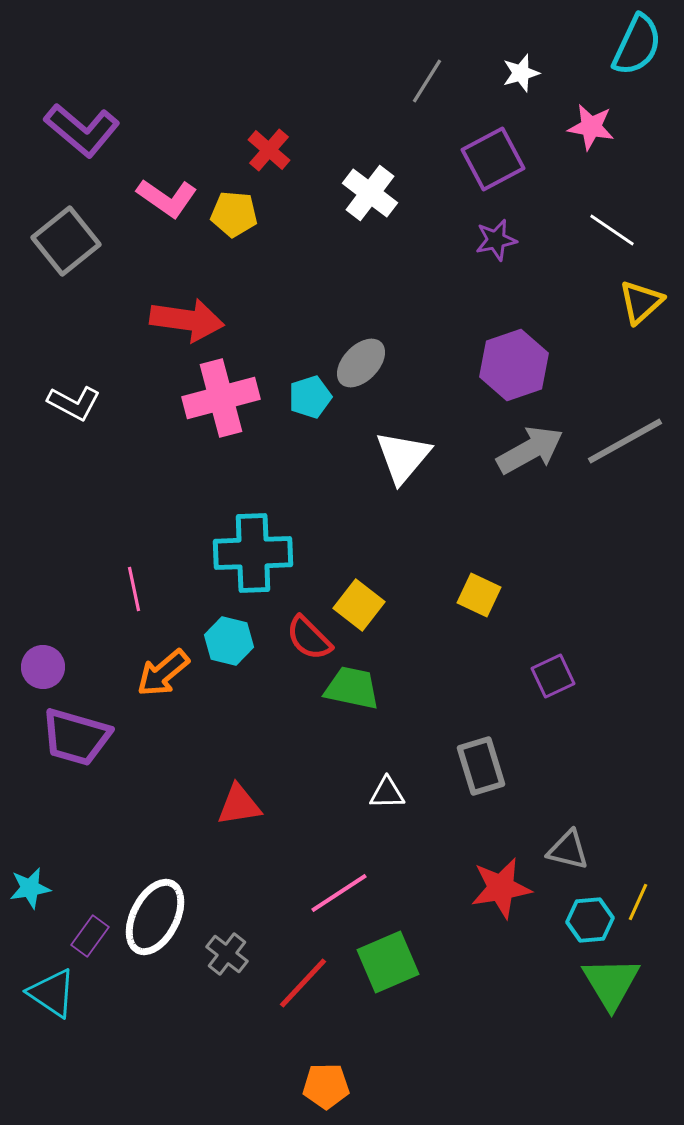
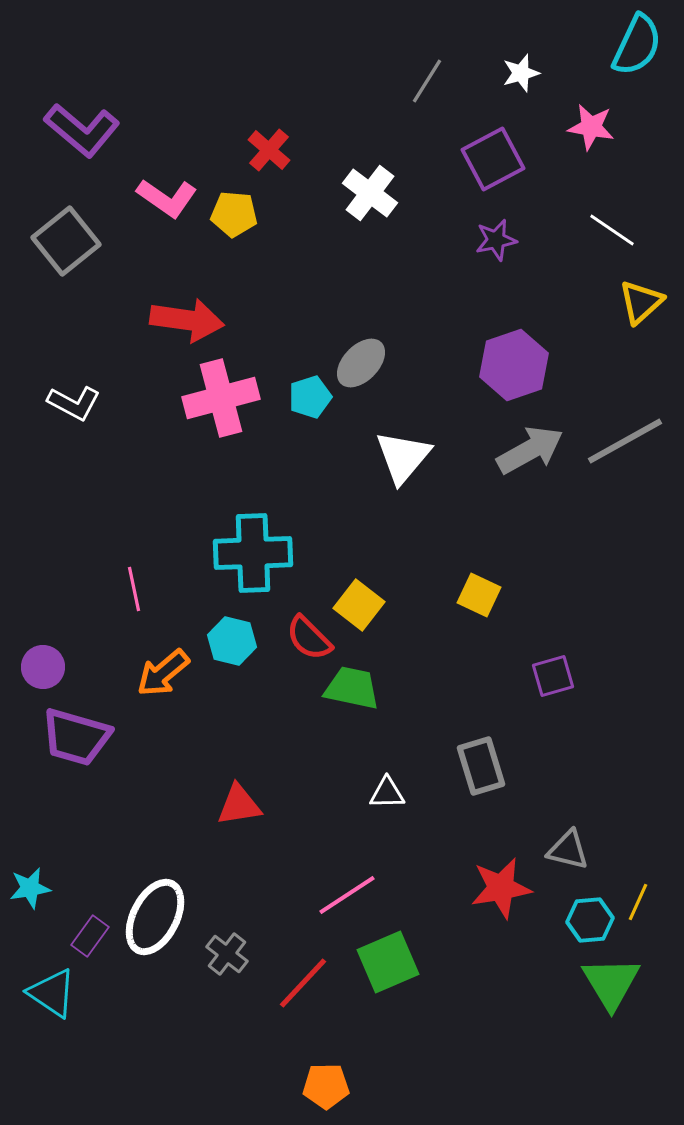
cyan hexagon at (229, 641): moved 3 px right
purple square at (553, 676): rotated 9 degrees clockwise
pink line at (339, 893): moved 8 px right, 2 px down
